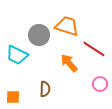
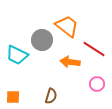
orange trapezoid: rotated 20 degrees clockwise
gray circle: moved 3 px right, 5 px down
orange arrow: moved 1 px right, 1 px up; rotated 42 degrees counterclockwise
pink circle: moved 3 px left
brown semicircle: moved 6 px right, 7 px down; rotated 14 degrees clockwise
